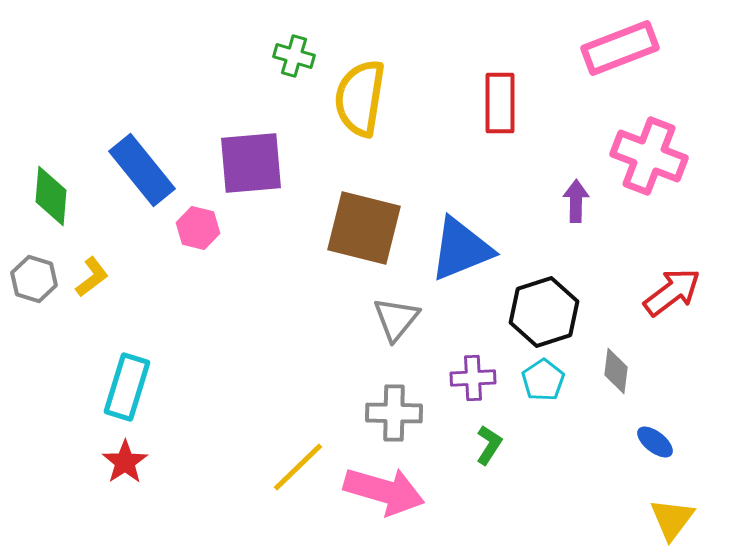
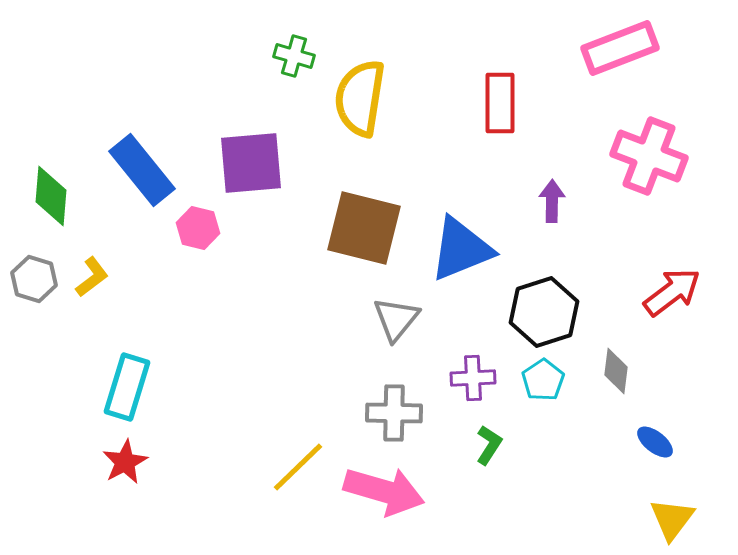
purple arrow: moved 24 px left
red star: rotated 6 degrees clockwise
